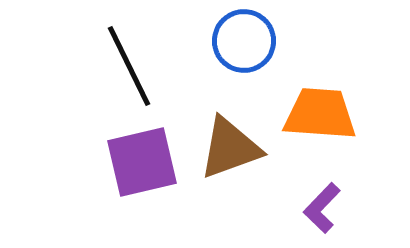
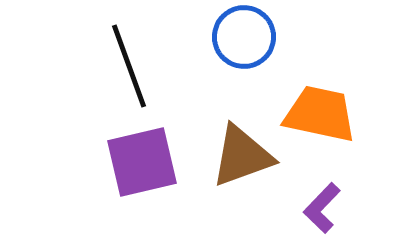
blue circle: moved 4 px up
black line: rotated 6 degrees clockwise
orange trapezoid: rotated 8 degrees clockwise
brown triangle: moved 12 px right, 8 px down
